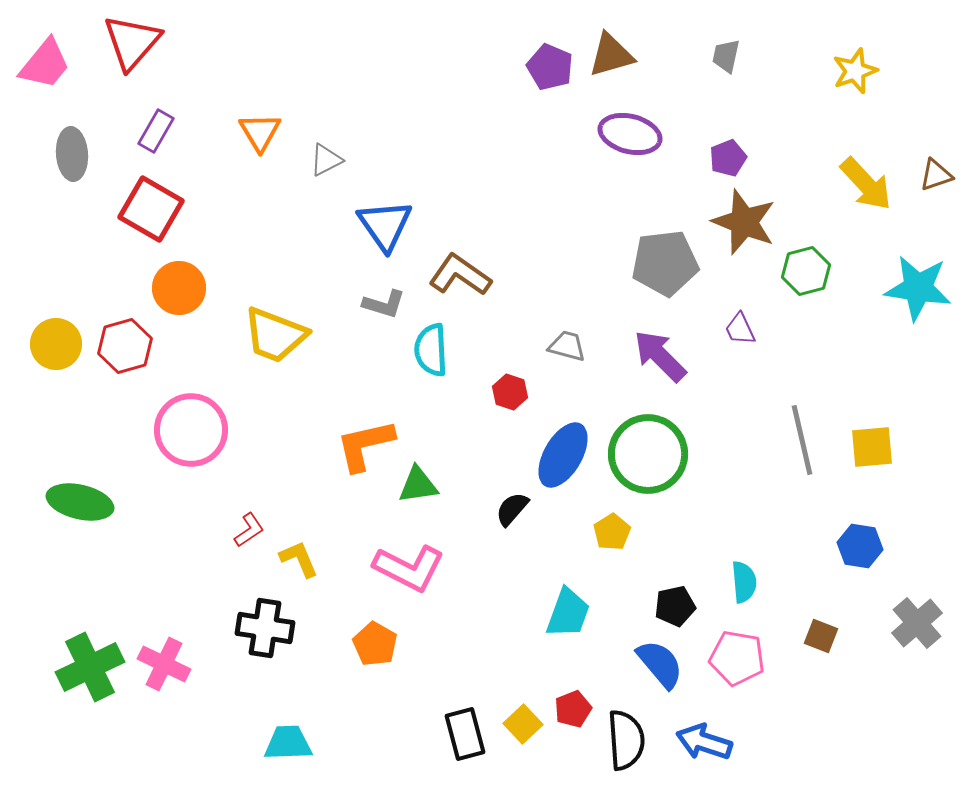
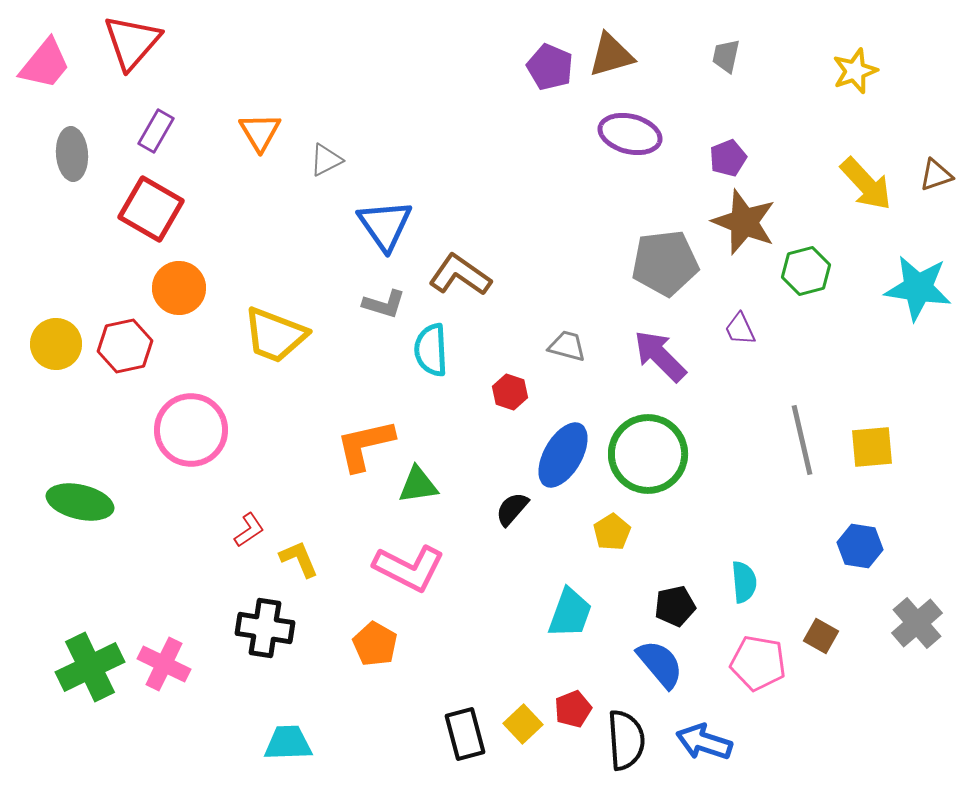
red hexagon at (125, 346): rotated 4 degrees clockwise
cyan trapezoid at (568, 613): moved 2 px right
brown square at (821, 636): rotated 8 degrees clockwise
pink pentagon at (737, 658): moved 21 px right, 5 px down
